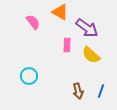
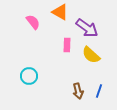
blue line: moved 2 px left
